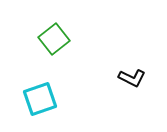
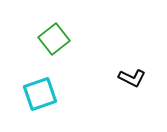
cyan square: moved 5 px up
